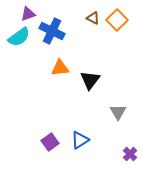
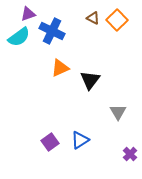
orange triangle: rotated 18 degrees counterclockwise
